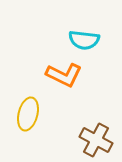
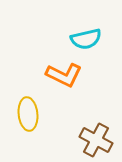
cyan semicircle: moved 2 px right, 1 px up; rotated 20 degrees counterclockwise
yellow ellipse: rotated 20 degrees counterclockwise
